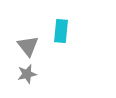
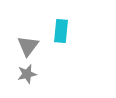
gray triangle: rotated 15 degrees clockwise
